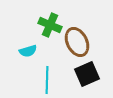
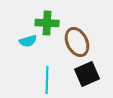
green cross: moved 3 px left, 2 px up; rotated 20 degrees counterclockwise
cyan semicircle: moved 10 px up
